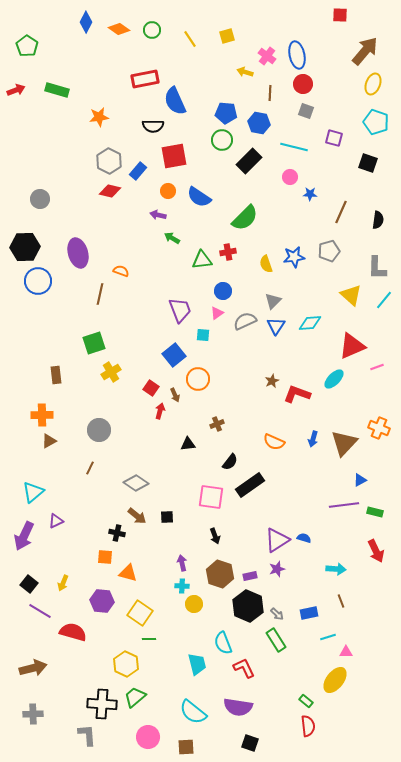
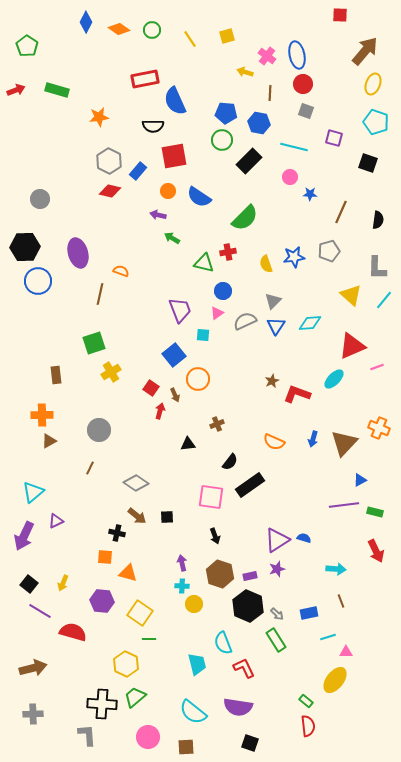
green triangle at (202, 260): moved 2 px right, 3 px down; rotated 20 degrees clockwise
